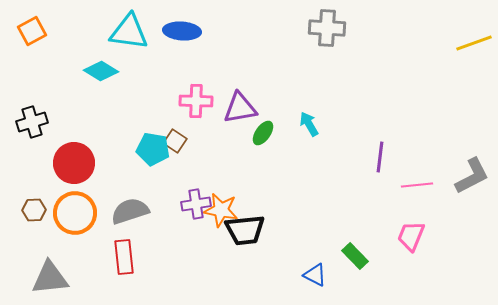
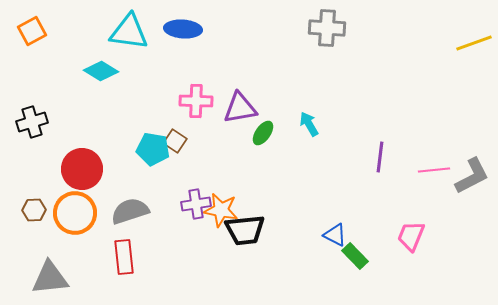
blue ellipse: moved 1 px right, 2 px up
red circle: moved 8 px right, 6 px down
pink line: moved 17 px right, 15 px up
blue triangle: moved 20 px right, 40 px up
